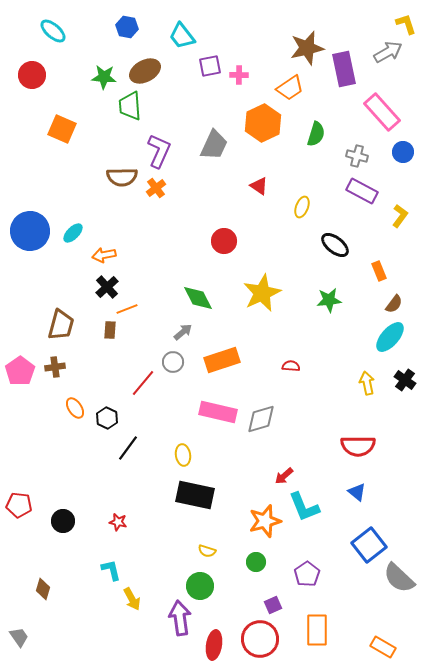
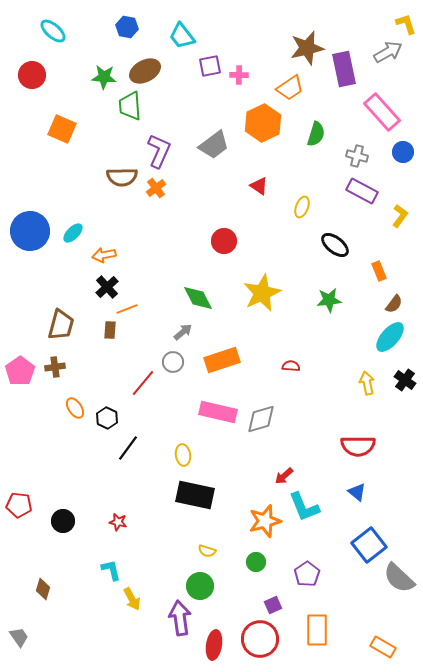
gray trapezoid at (214, 145): rotated 28 degrees clockwise
